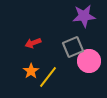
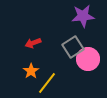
purple star: moved 1 px left
gray square: rotated 10 degrees counterclockwise
pink circle: moved 1 px left, 2 px up
yellow line: moved 1 px left, 6 px down
